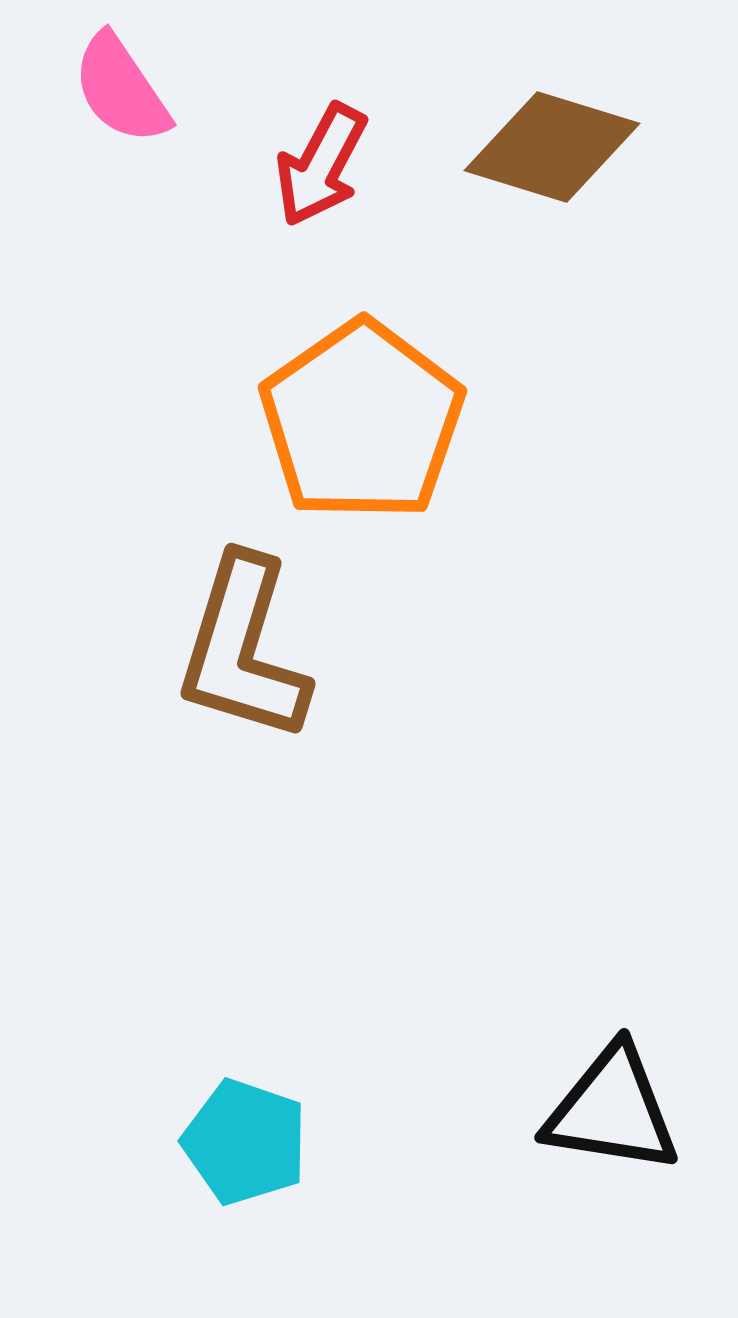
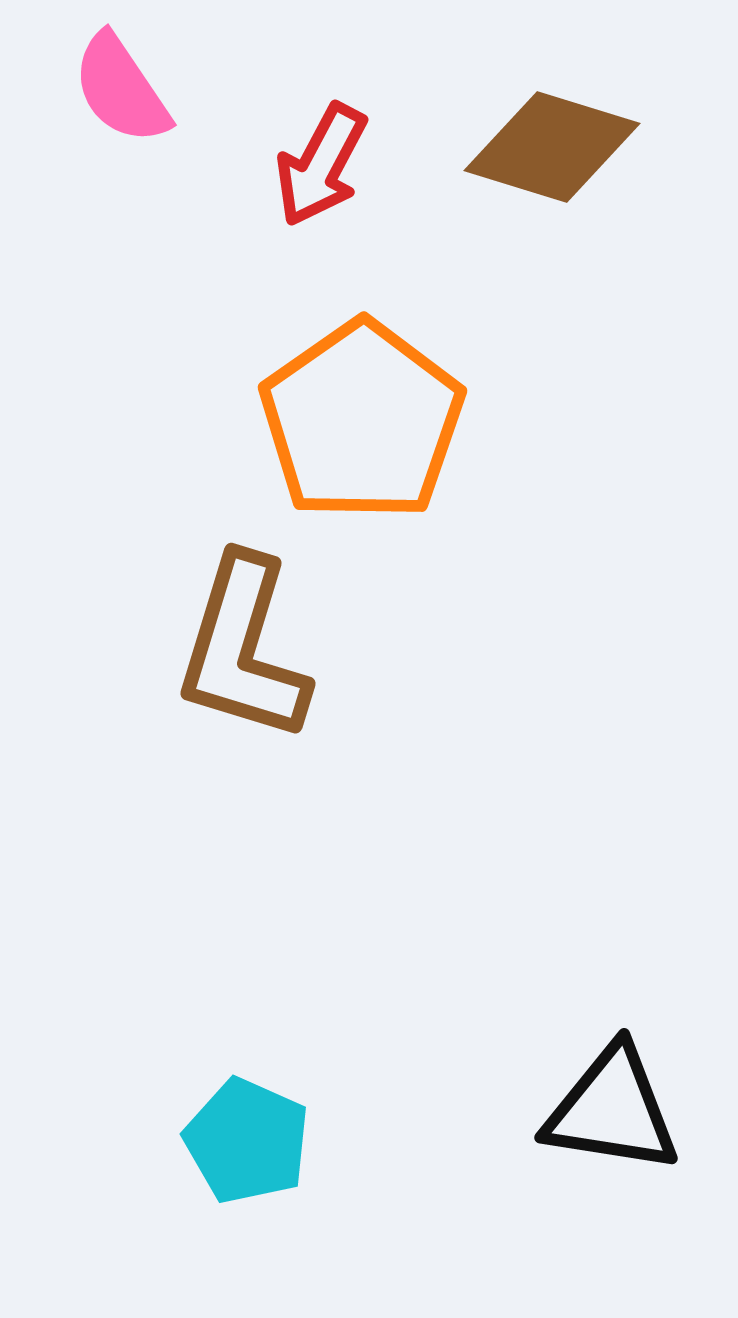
cyan pentagon: moved 2 px right, 1 px up; rotated 5 degrees clockwise
